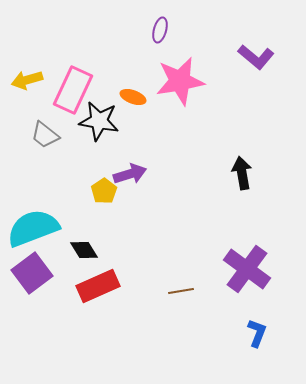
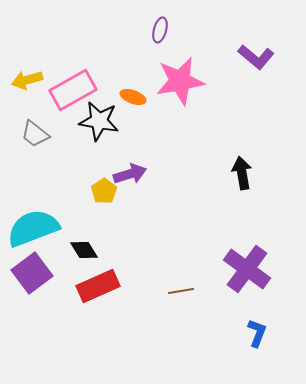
pink rectangle: rotated 36 degrees clockwise
gray trapezoid: moved 10 px left, 1 px up
